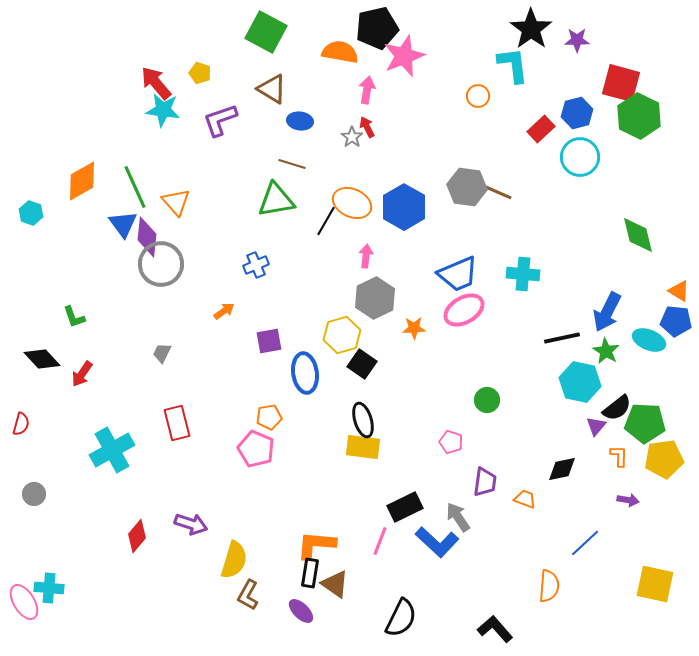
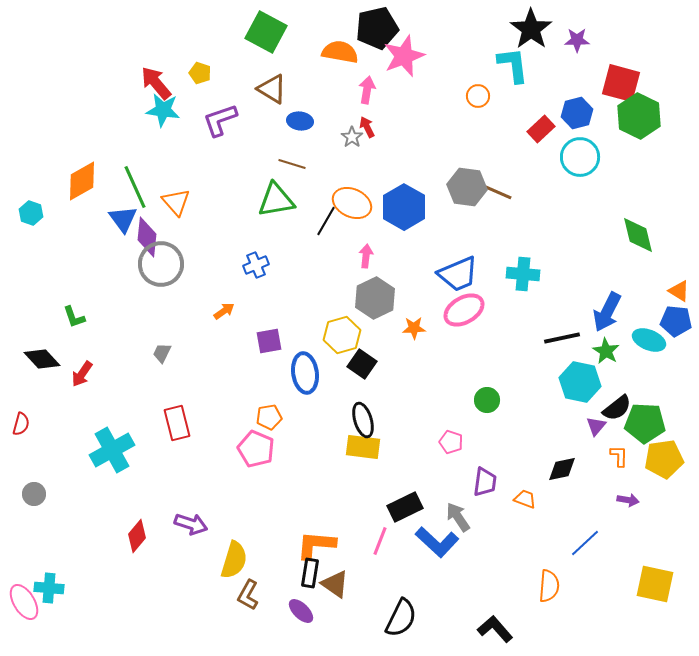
blue triangle at (123, 224): moved 5 px up
